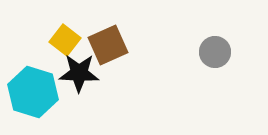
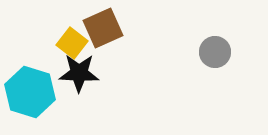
yellow square: moved 7 px right, 3 px down
brown square: moved 5 px left, 17 px up
cyan hexagon: moved 3 px left
